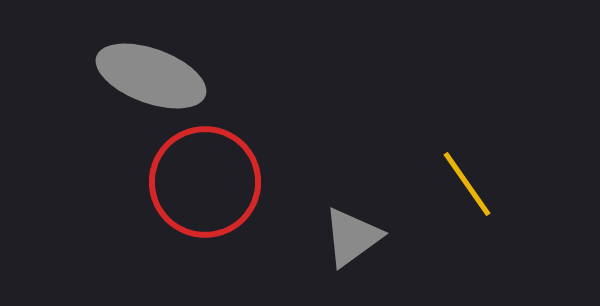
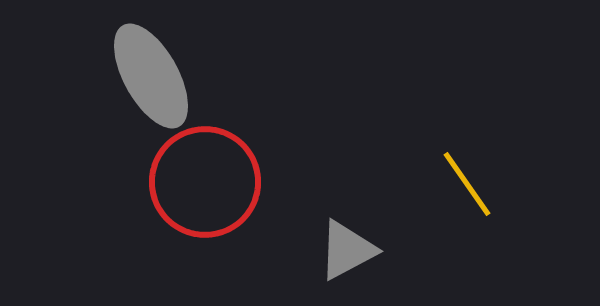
gray ellipse: rotated 41 degrees clockwise
gray triangle: moved 5 px left, 13 px down; rotated 8 degrees clockwise
